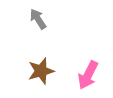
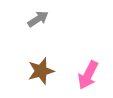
gray arrow: rotated 90 degrees clockwise
